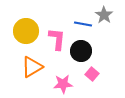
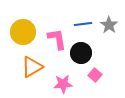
gray star: moved 5 px right, 10 px down
blue line: rotated 18 degrees counterclockwise
yellow circle: moved 3 px left, 1 px down
pink L-shape: rotated 15 degrees counterclockwise
black circle: moved 2 px down
pink square: moved 3 px right, 1 px down
